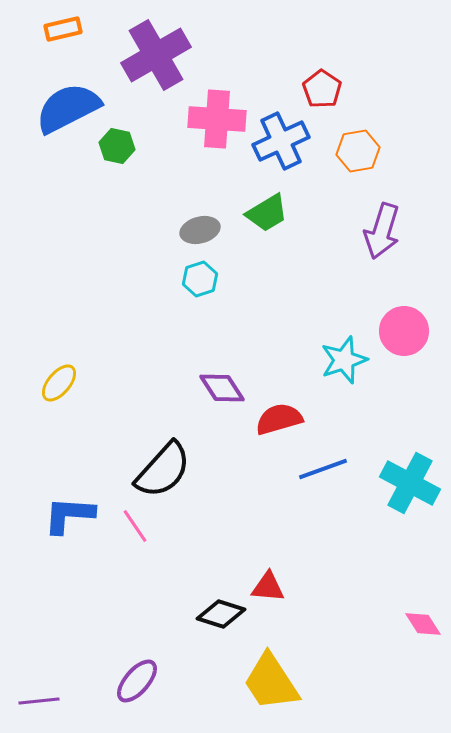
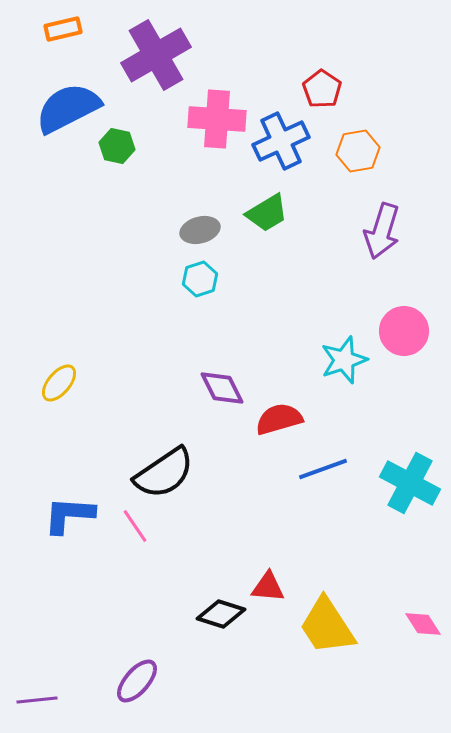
purple diamond: rotated 6 degrees clockwise
black semicircle: moved 1 px right, 3 px down; rotated 14 degrees clockwise
yellow trapezoid: moved 56 px right, 56 px up
purple line: moved 2 px left, 1 px up
